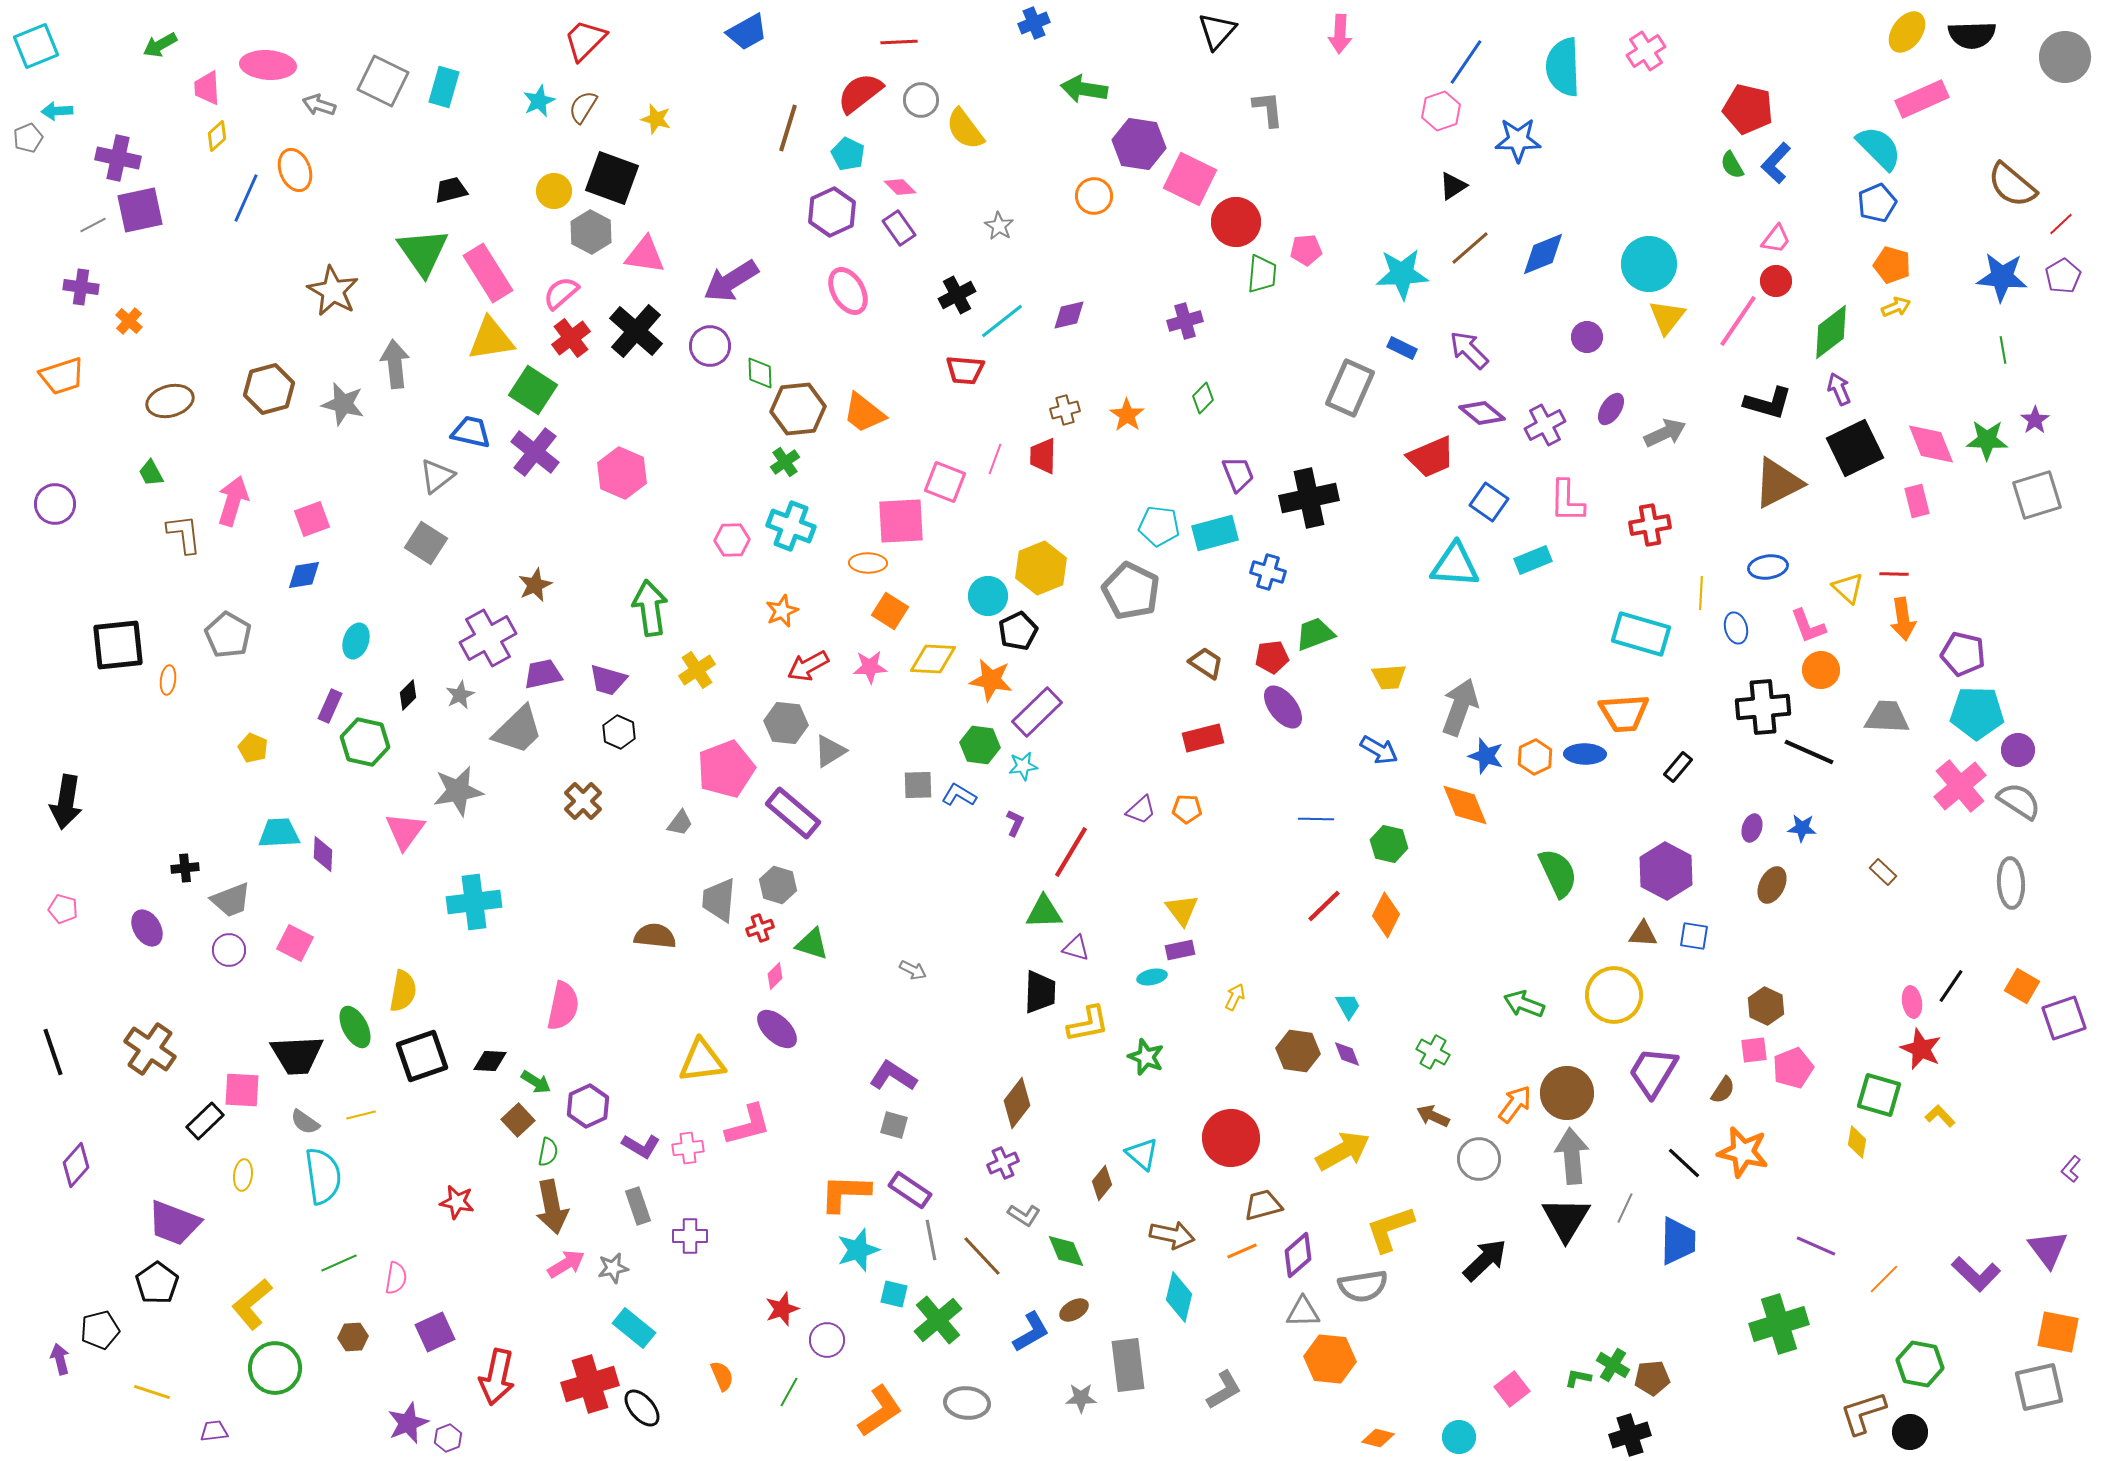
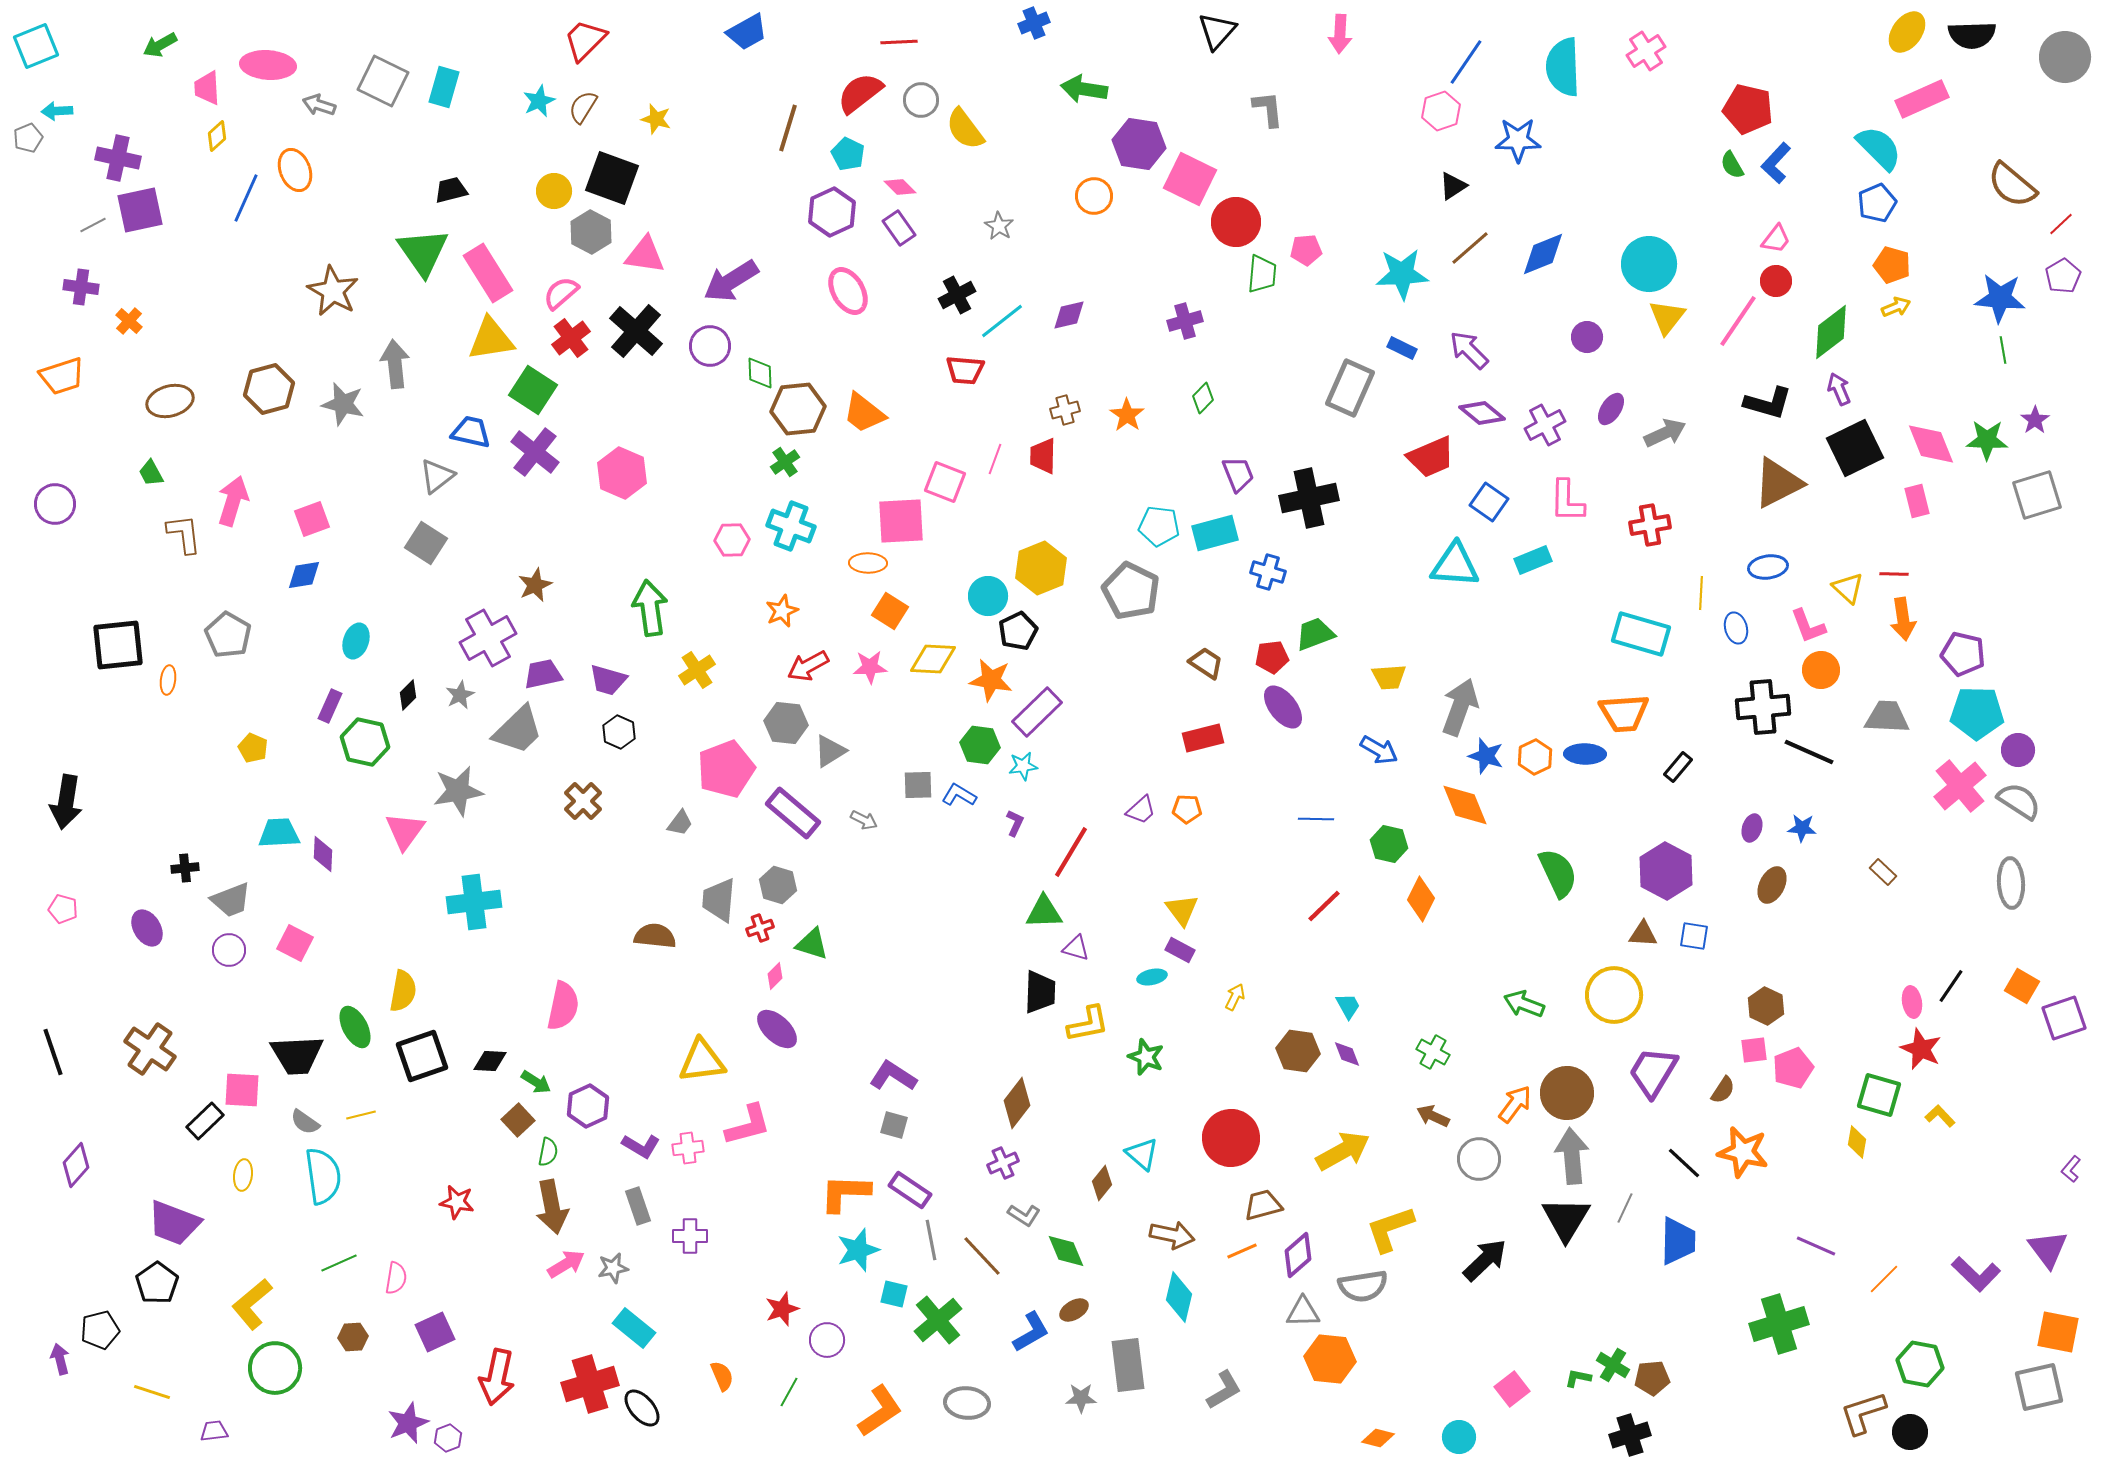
blue star at (2002, 277): moved 2 px left, 21 px down
orange diamond at (1386, 915): moved 35 px right, 16 px up
purple rectangle at (1180, 950): rotated 40 degrees clockwise
gray arrow at (913, 970): moved 49 px left, 150 px up
